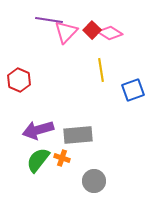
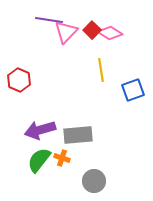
purple arrow: moved 2 px right
green semicircle: moved 1 px right
